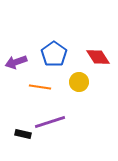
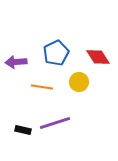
blue pentagon: moved 2 px right, 1 px up; rotated 10 degrees clockwise
purple arrow: rotated 15 degrees clockwise
orange line: moved 2 px right
purple line: moved 5 px right, 1 px down
black rectangle: moved 4 px up
